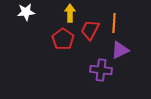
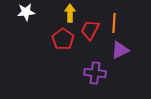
purple cross: moved 6 px left, 3 px down
